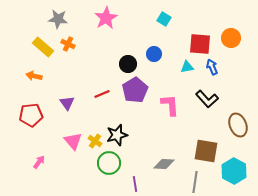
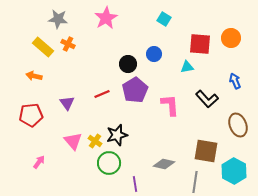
blue arrow: moved 23 px right, 14 px down
gray diamond: rotated 10 degrees clockwise
